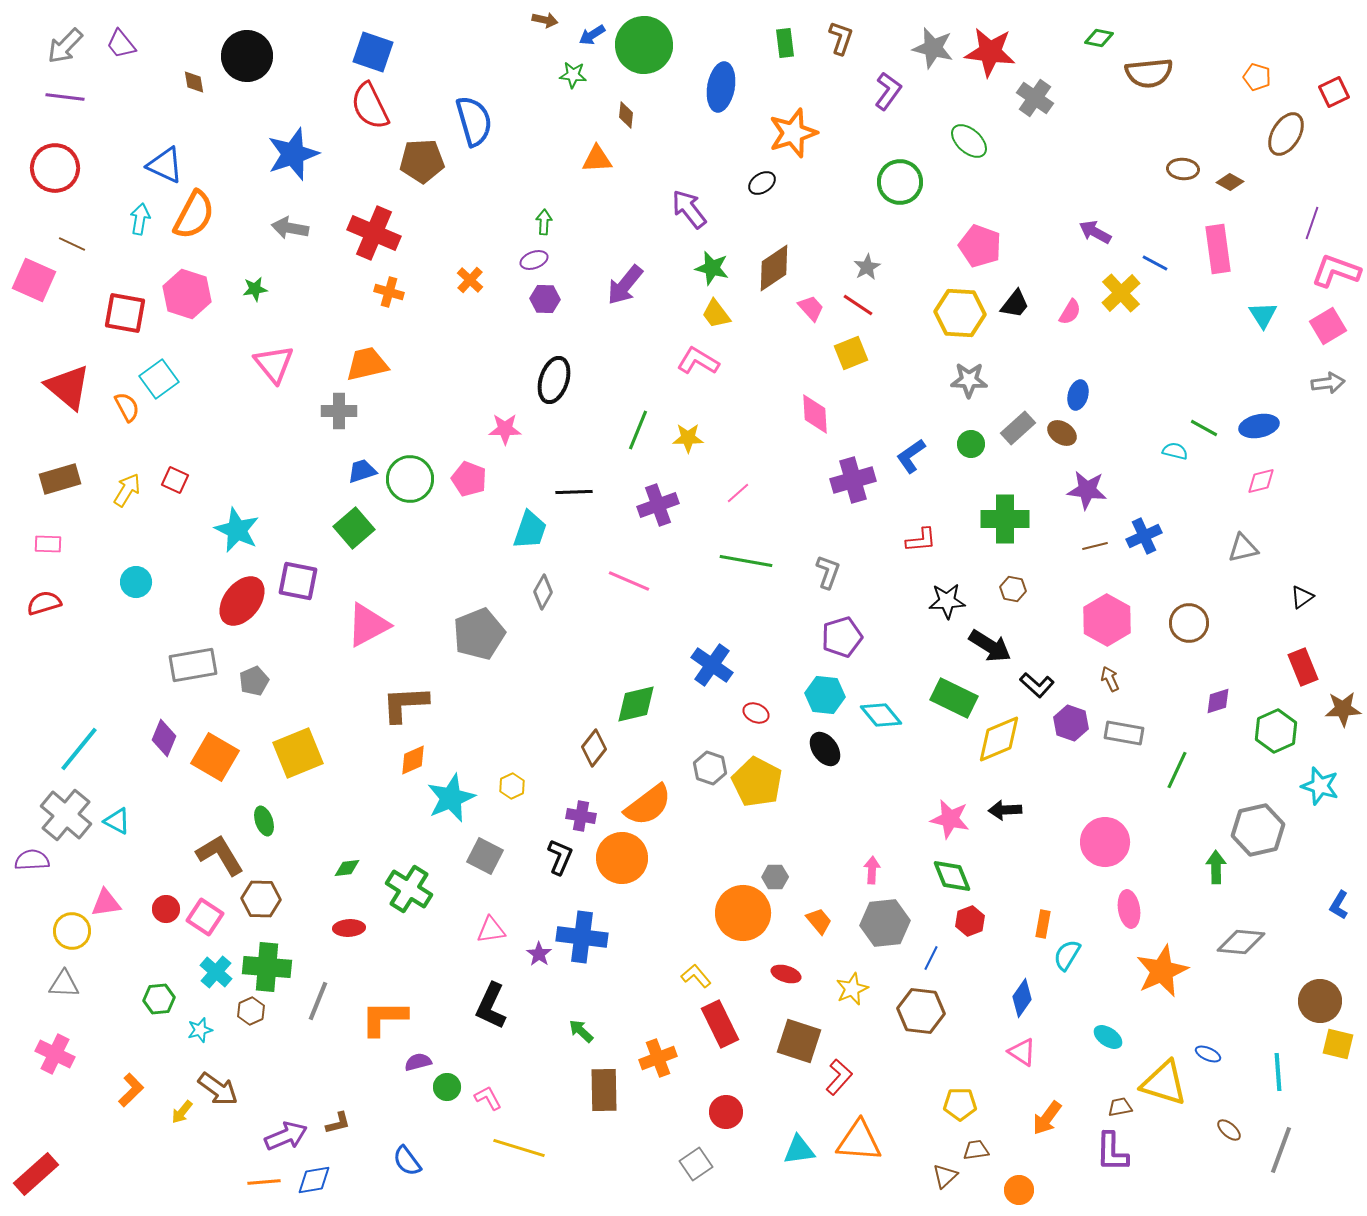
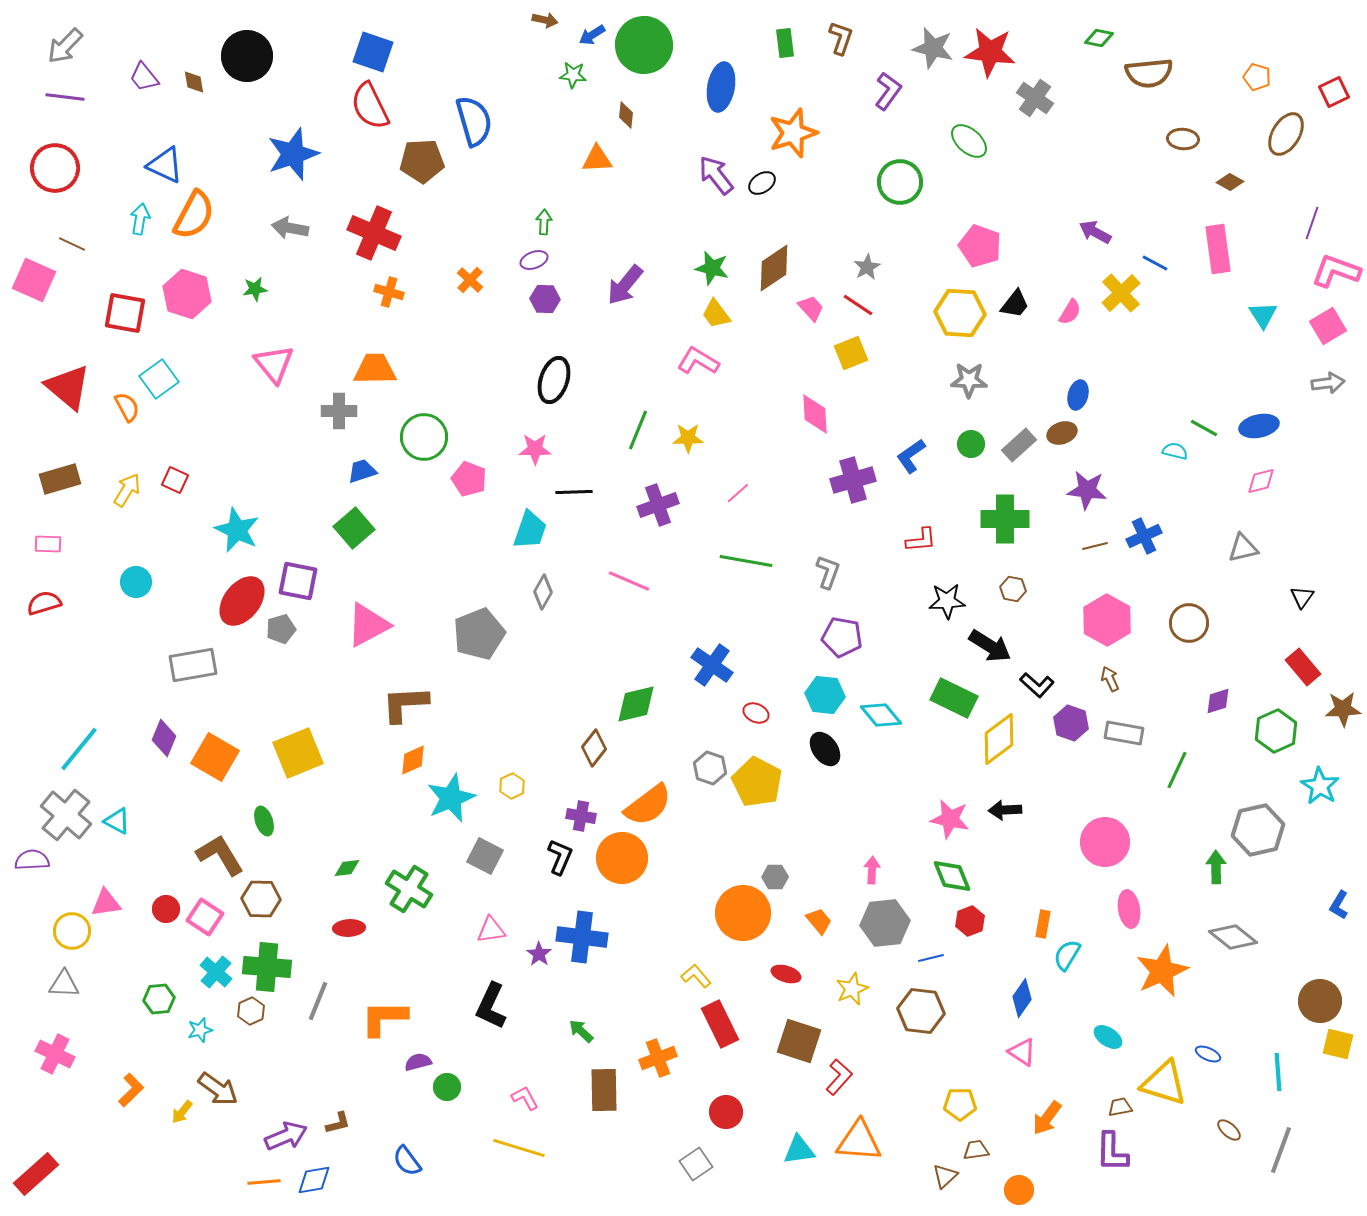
purple trapezoid at (121, 44): moved 23 px right, 33 px down
brown ellipse at (1183, 169): moved 30 px up
purple arrow at (689, 209): moved 27 px right, 34 px up
orange trapezoid at (367, 364): moved 8 px right, 5 px down; rotated 12 degrees clockwise
gray rectangle at (1018, 428): moved 1 px right, 17 px down
pink star at (505, 429): moved 30 px right, 20 px down
brown ellipse at (1062, 433): rotated 52 degrees counterclockwise
green circle at (410, 479): moved 14 px right, 42 px up
black triangle at (1302, 597): rotated 20 degrees counterclockwise
purple pentagon at (842, 637): rotated 27 degrees clockwise
red rectangle at (1303, 667): rotated 18 degrees counterclockwise
gray pentagon at (254, 681): moved 27 px right, 52 px up; rotated 8 degrees clockwise
yellow diamond at (999, 739): rotated 14 degrees counterclockwise
cyan star at (1320, 786): rotated 15 degrees clockwise
gray diamond at (1241, 942): moved 8 px left, 5 px up; rotated 33 degrees clockwise
blue line at (931, 958): rotated 50 degrees clockwise
pink L-shape at (488, 1098): moved 37 px right
